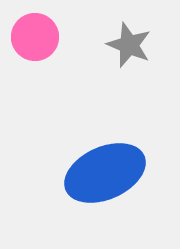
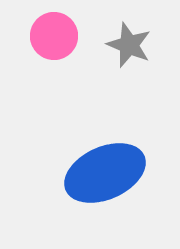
pink circle: moved 19 px right, 1 px up
